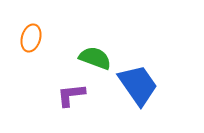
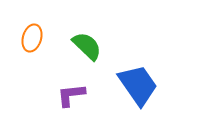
orange ellipse: moved 1 px right
green semicircle: moved 8 px left, 12 px up; rotated 24 degrees clockwise
